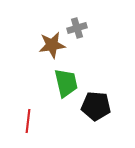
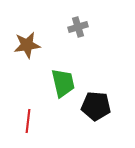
gray cross: moved 1 px right, 1 px up
brown star: moved 25 px left
green trapezoid: moved 3 px left
